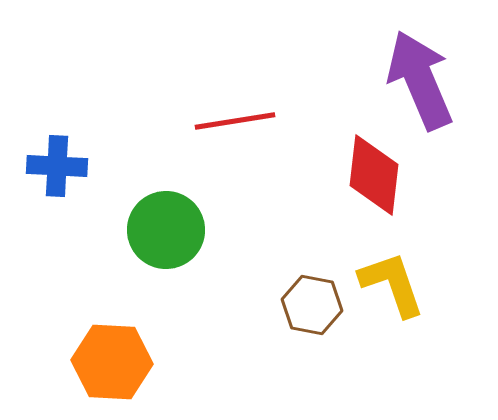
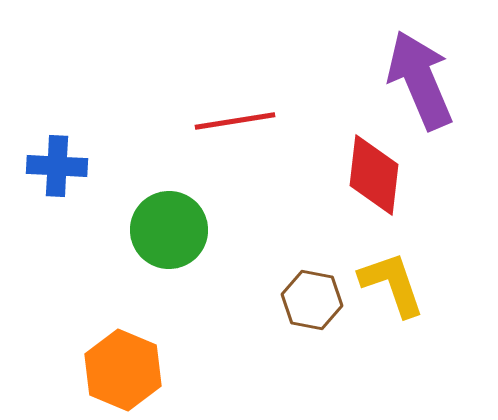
green circle: moved 3 px right
brown hexagon: moved 5 px up
orange hexagon: moved 11 px right, 8 px down; rotated 20 degrees clockwise
